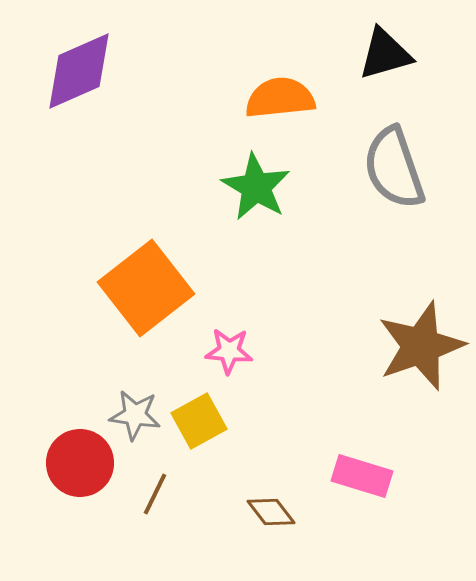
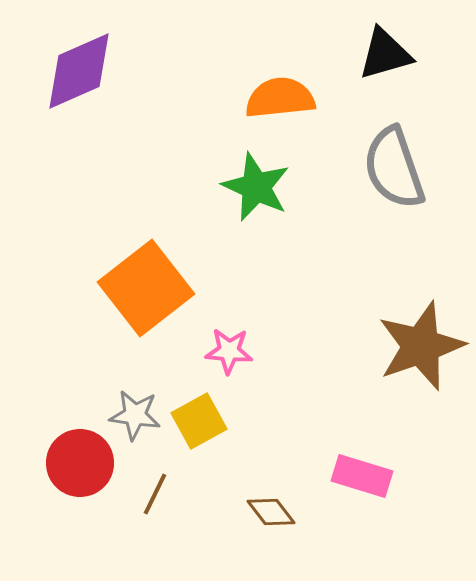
green star: rotated 6 degrees counterclockwise
